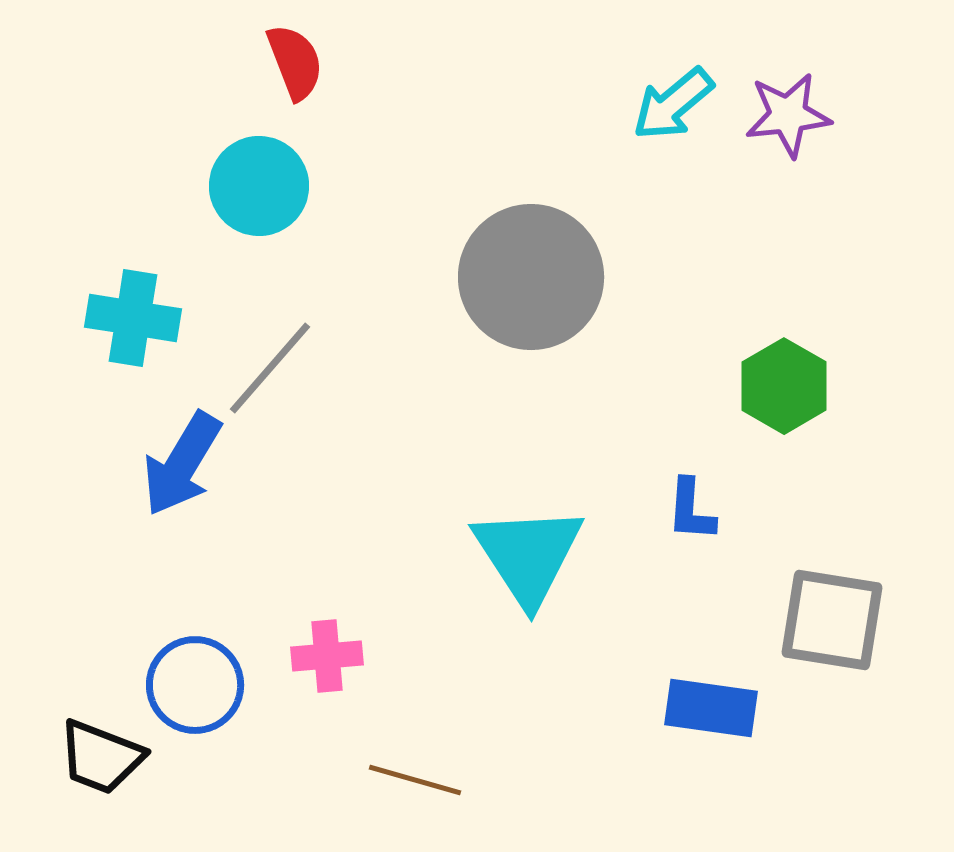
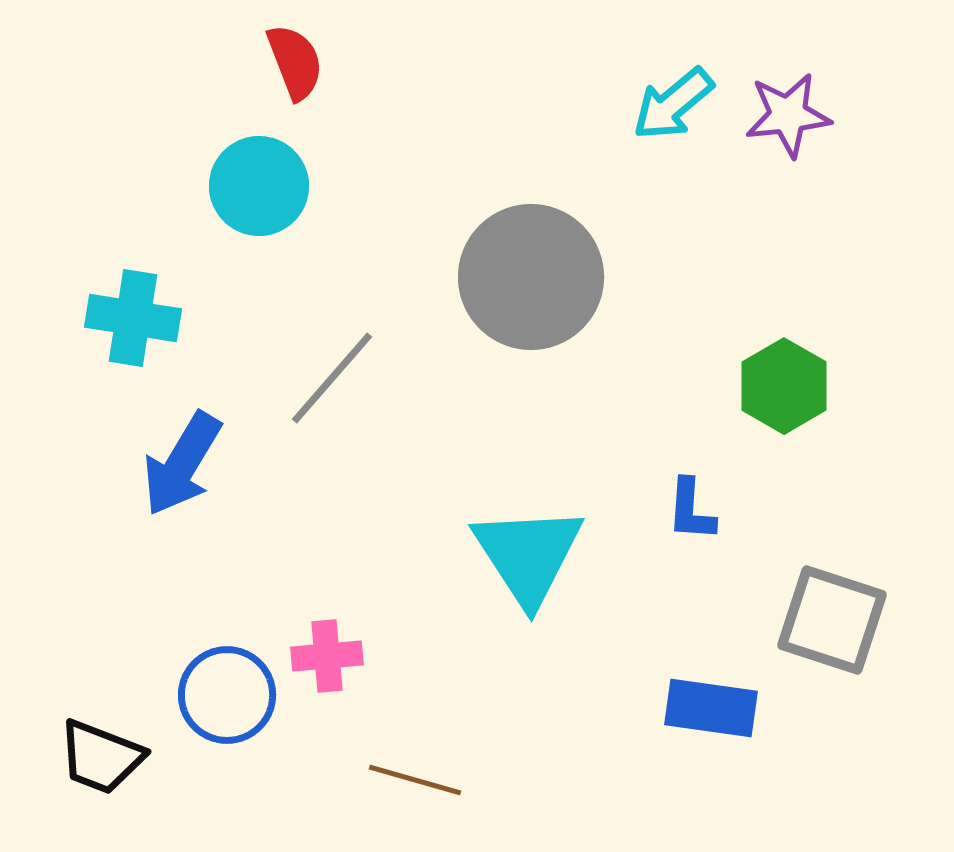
gray line: moved 62 px right, 10 px down
gray square: rotated 9 degrees clockwise
blue circle: moved 32 px right, 10 px down
